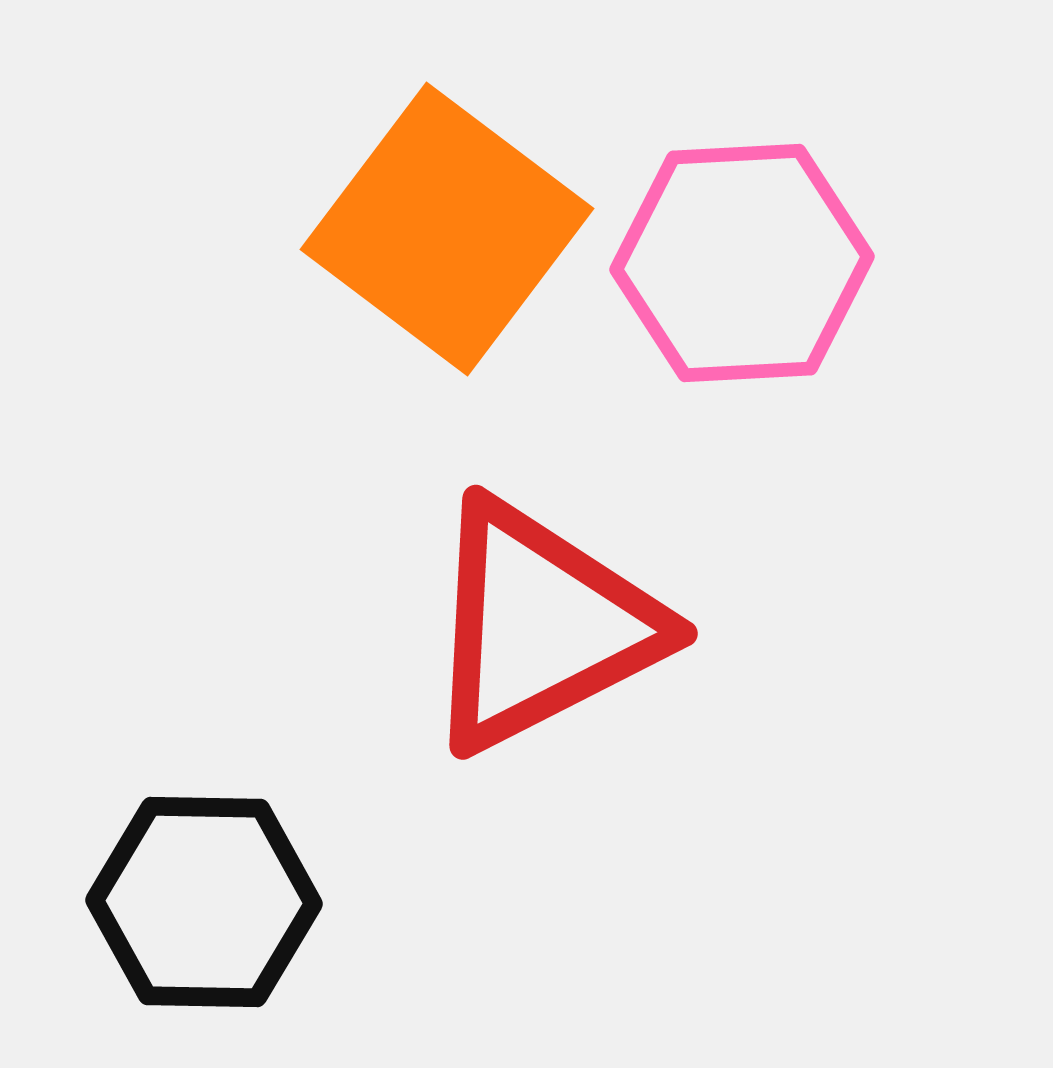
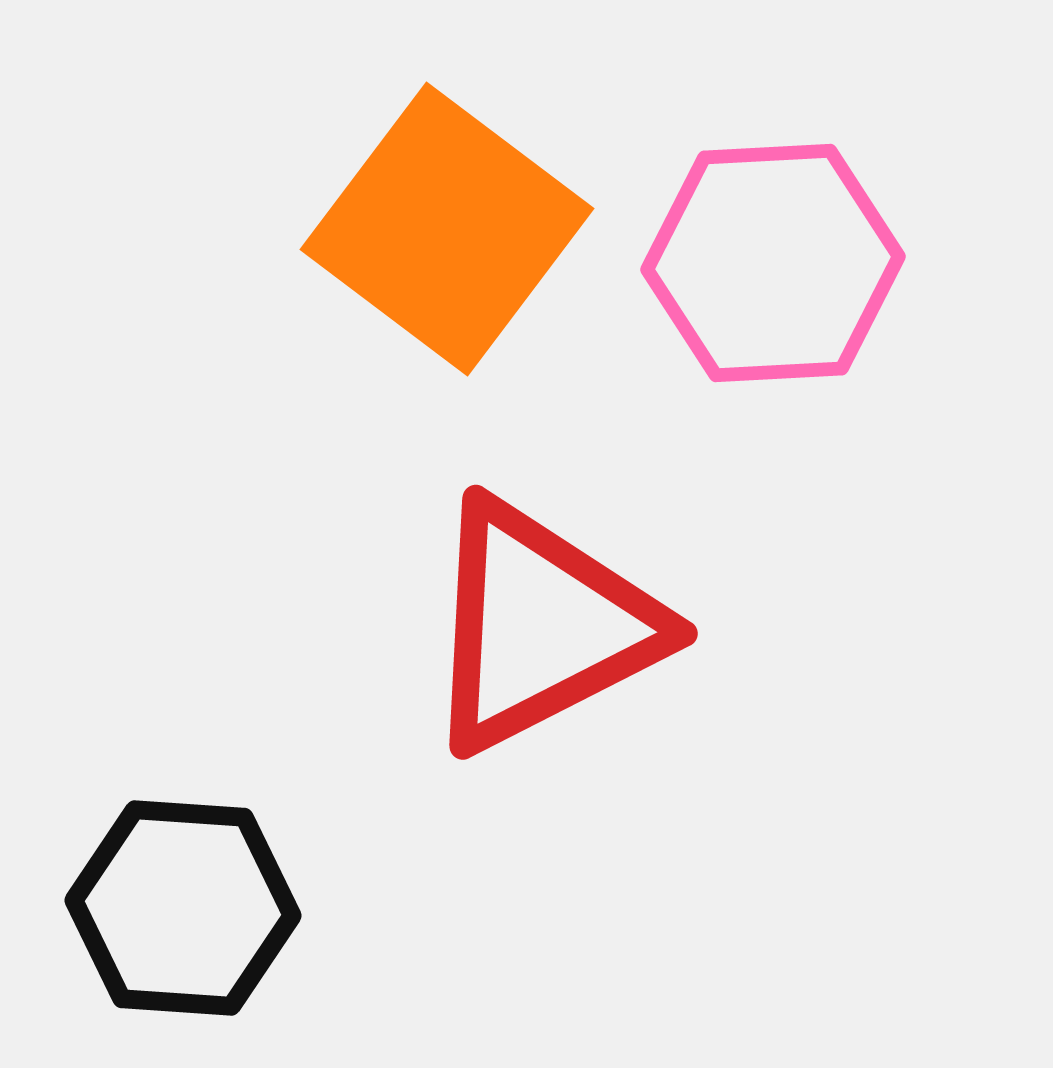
pink hexagon: moved 31 px right
black hexagon: moved 21 px left, 6 px down; rotated 3 degrees clockwise
